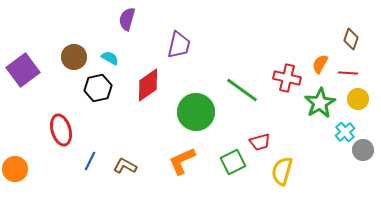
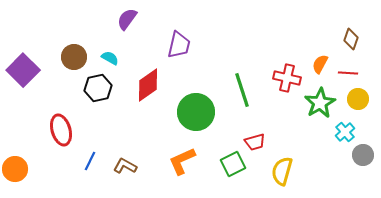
purple semicircle: rotated 20 degrees clockwise
purple square: rotated 8 degrees counterclockwise
green line: rotated 36 degrees clockwise
red trapezoid: moved 5 px left
gray circle: moved 5 px down
green square: moved 2 px down
